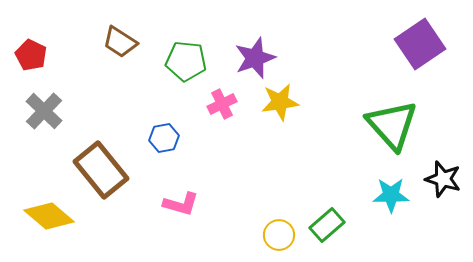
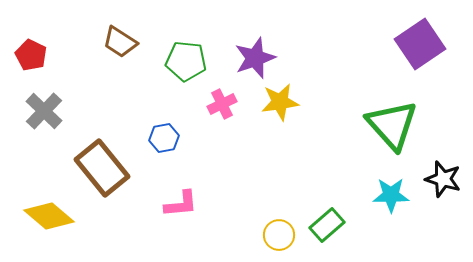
brown rectangle: moved 1 px right, 2 px up
pink L-shape: rotated 21 degrees counterclockwise
